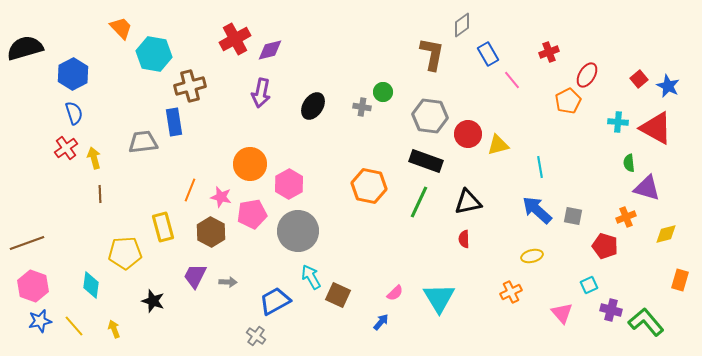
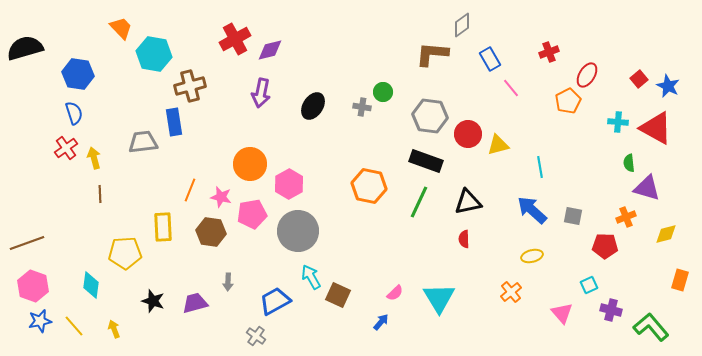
brown L-shape at (432, 54): rotated 96 degrees counterclockwise
blue rectangle at (488, 54): moved 2 px right, 5 px down
blue hexagon at (73, 74): moved 5 px right; rotated 24 degrees counterclockwise
pink line at (512, 80): moved 1 px left, 8 px down
blue arrow at (537, 210): moved 5 px left
yellow rectangle at (163, 227): rotated 12 degrees clockwise
brown hexagon at (211, 232): rotated 20 degrees counterclockwise
red pentagon at (605, 246): rotated 15 degrees counterclockwise
purple trapezoid at (195, 276): moved 27 px down; rotated 48 degrees clockwise
gray arrow at (228, 282): rotated 90 degrees clockwise
orange cross at (511, 292): rotated 15 degrees counterclockwise
green L-shape at (646, 322): moved 5 px right, 5 px down
